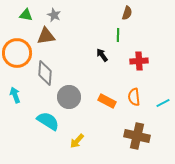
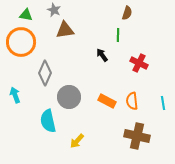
gray star: moved 5 px up
brown triangle: moved 19 px right, 6 px up
orange circle: moved 4 px right, 11 px up
red cross: moved 2 px down; rotated 30 degrees clockwise
gray diamond: rotated 20 degrees clockwise
orange semicircle: moved 2 px left, 4 px down
cyan line: rotated 72 degrees counterclockwise
cyan semicircle: rotated 135 degrees counterclockwise
